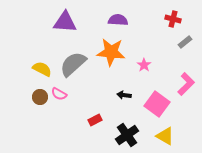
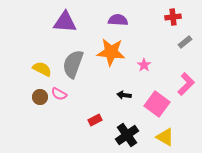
red cross: moved 2 px up; rotated 21 degrees counterclockwise
gray semicircle: rotated 28 degrees counterclockwise
yellow triangle: moved 1 px down
